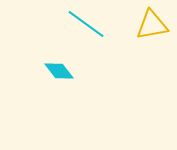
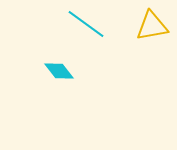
yellow triangle: moved 1 px down
